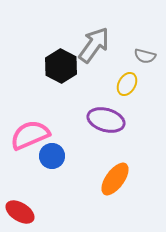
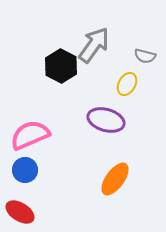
blue circle: moved 27 px left, 14 px down
